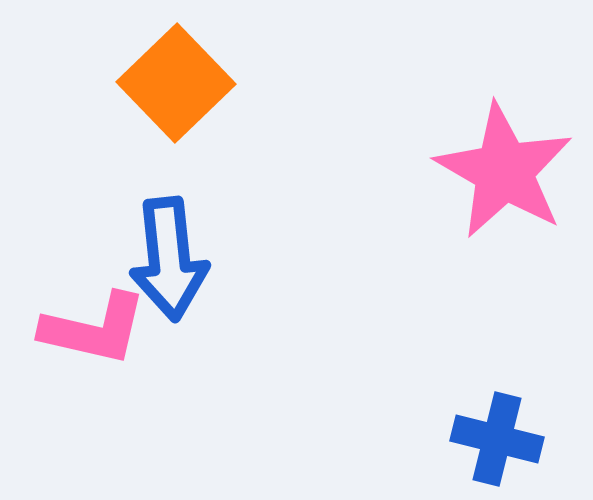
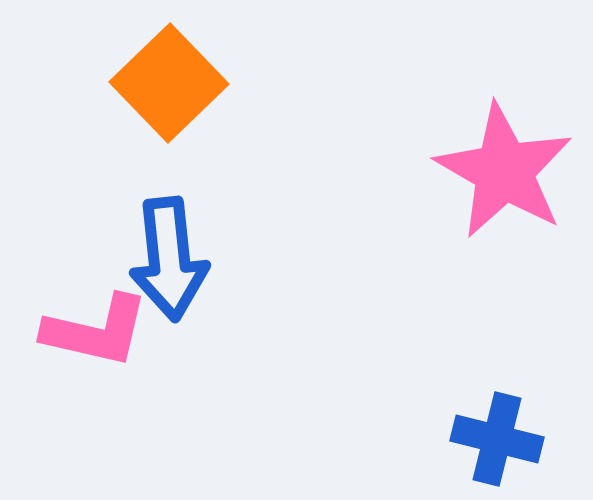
orange square: moved 7 px left
pink L-shape: moved 2 px right, 2 px down
